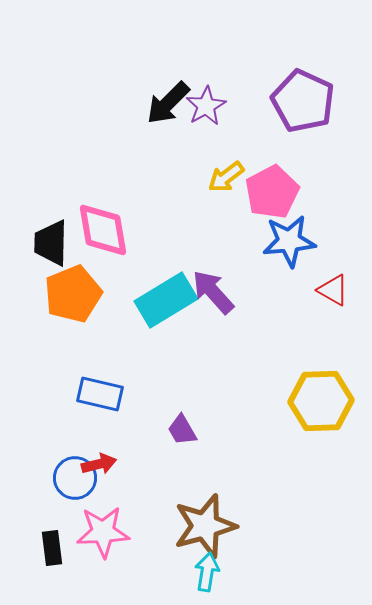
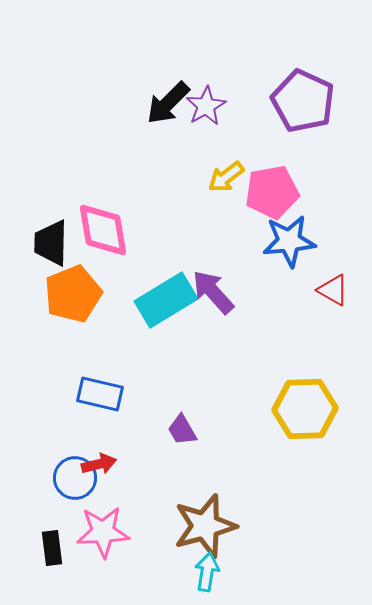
pink pentagon: rotated 18 degrees clockwise
yellow hexagon: moved 16 px left, 8 px down
